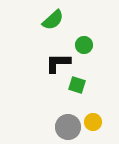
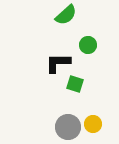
green semicircle: moved 13 px right, 5 px up
green circle: moved 4 px right
green square: moved 2 px left, 1 px up
yellow circle: moved 2 px down
